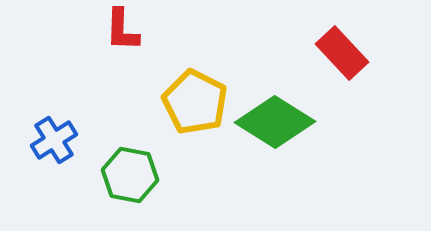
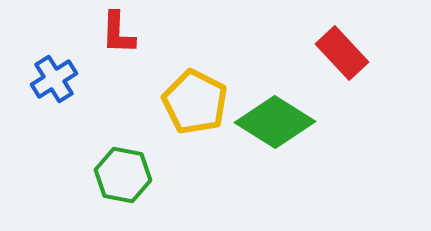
red L-shape: moved 4 px left, 3 px down
blue cross: moved 61 px up
green hexagon: moved 7 px left
